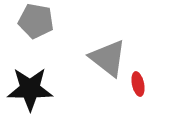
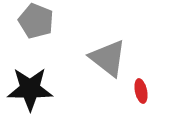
gray pentagon: rotated 12 degrees clockwise
red ellipse: moved 3 px right, 7 px down
